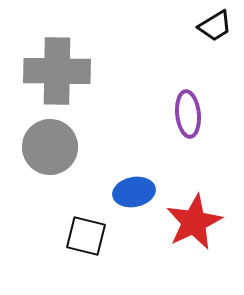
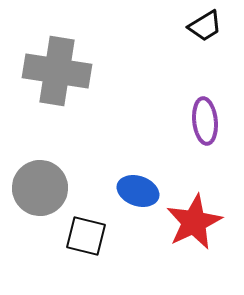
black trapezoid: moved 10 px left
gray cross: rotated 8 degrees clockwise
purple ellipse: moved 17 px right, 7 px down
gray circle: moved 10 px left, 41 px down
blue ellipse: moved 4 px right, 1 px up; rotated 30 degrees clockwise
